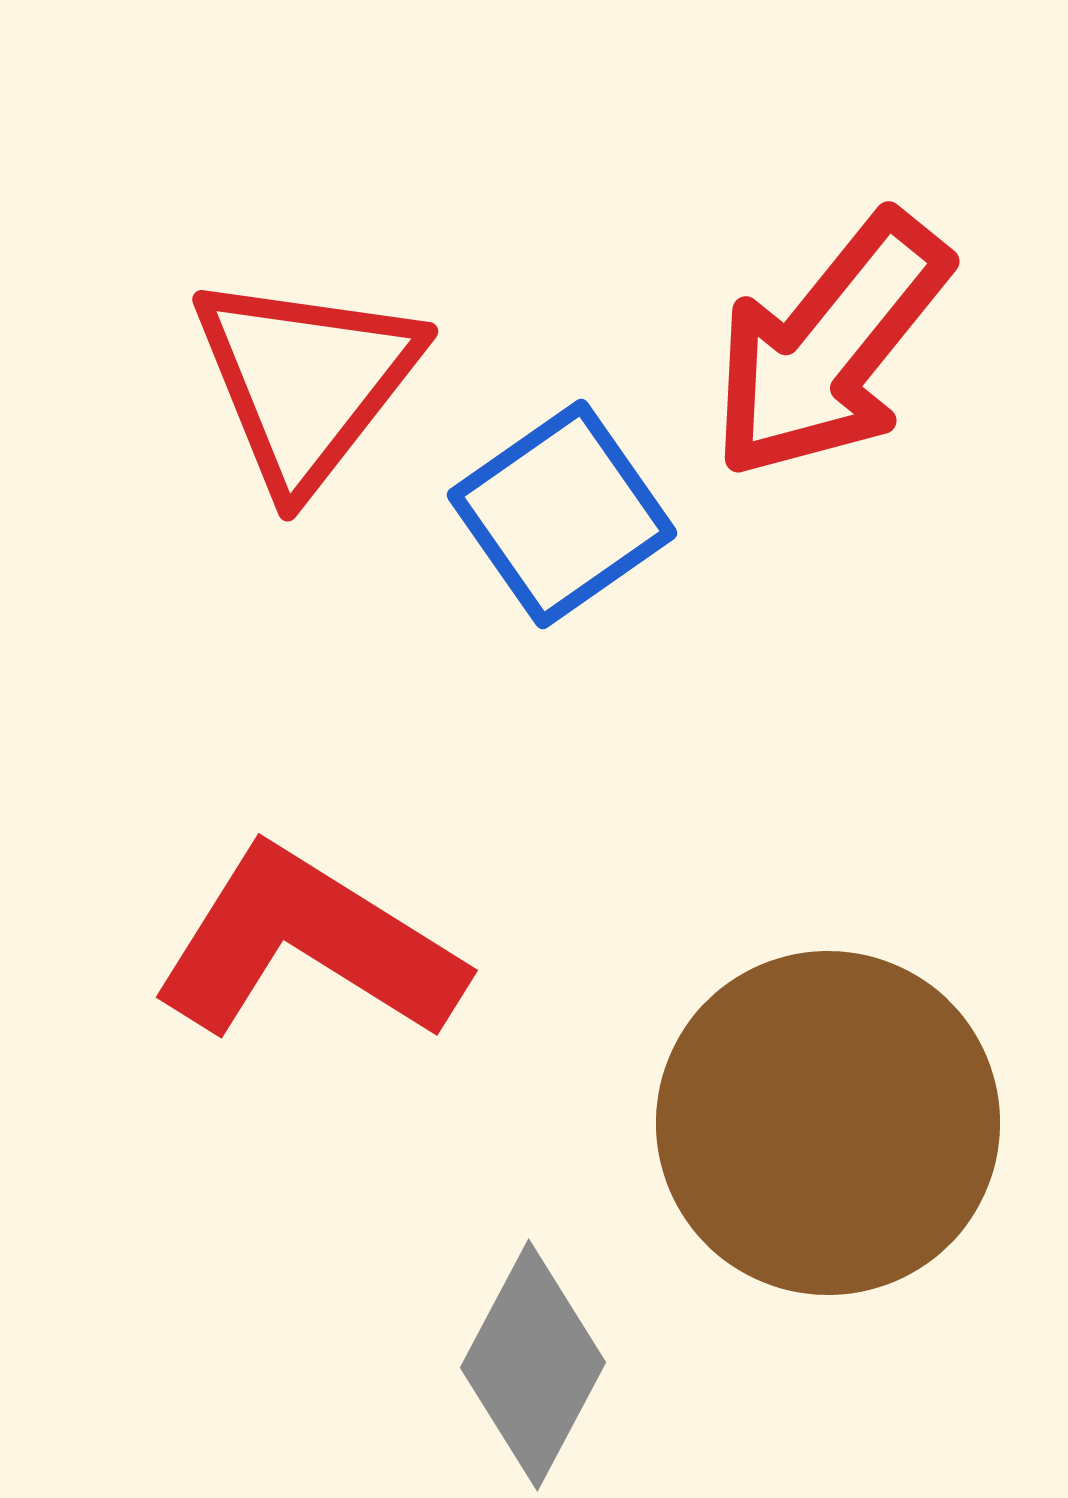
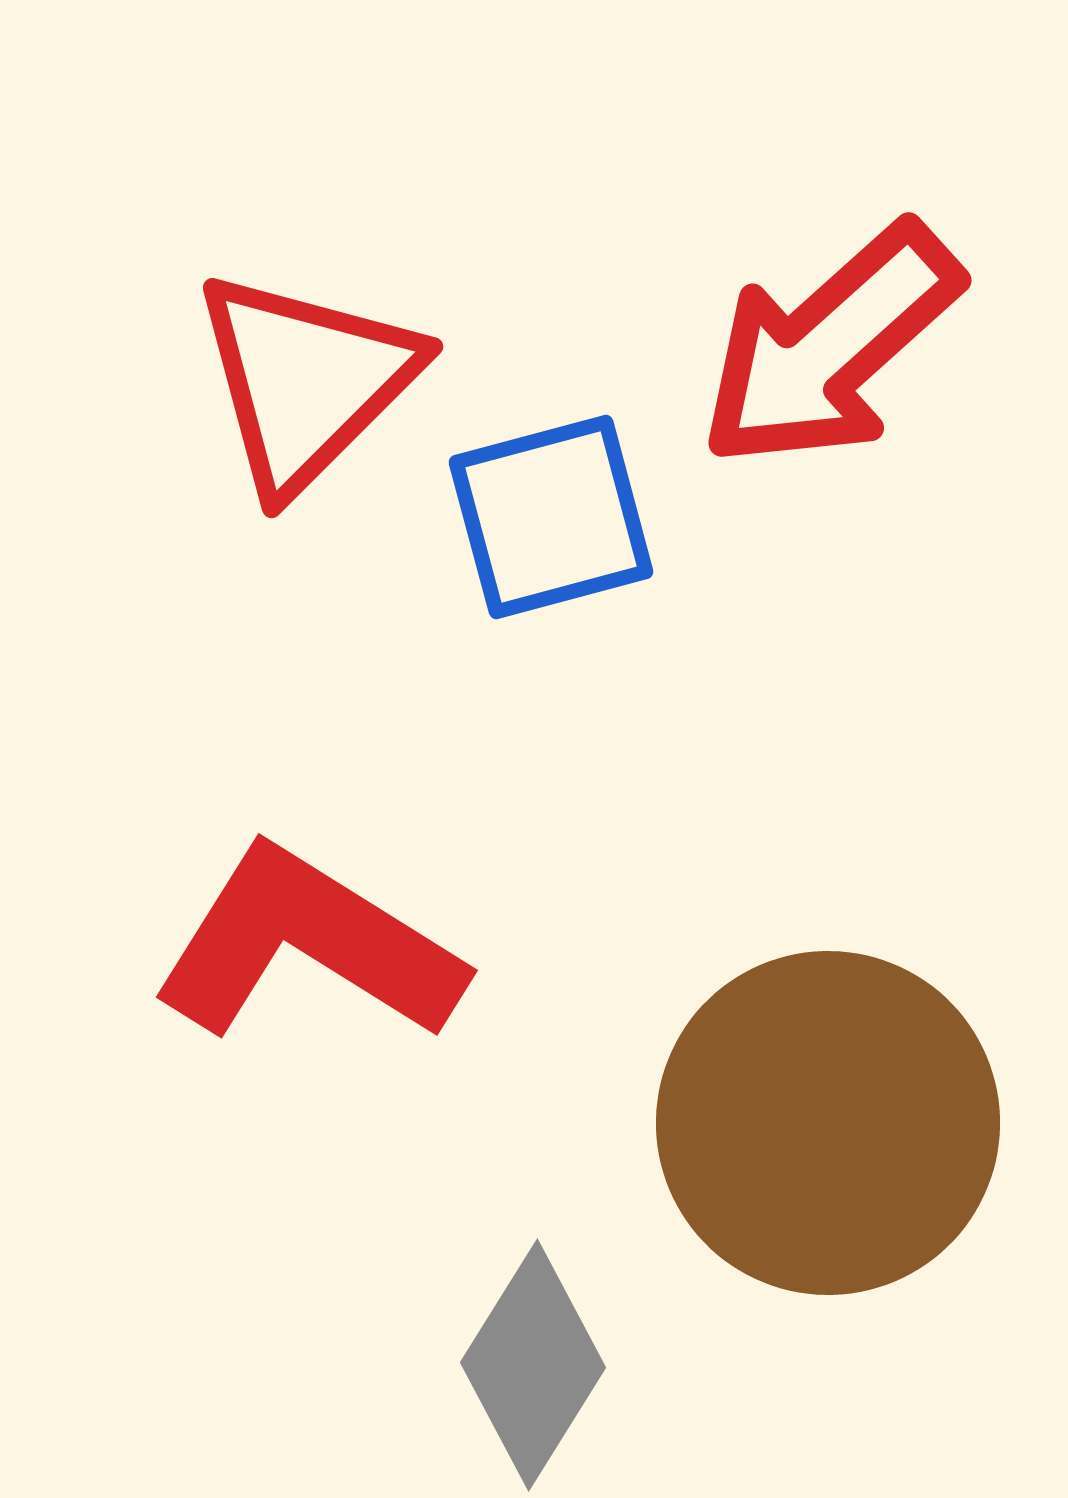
red arrow: rotated 9 degrees clockwise
red triangle: rotated 7 degrees clockwise
blue square: moved 11 px left, 3 px down; rotated 20 degrees clockwise
gray diamond: rotated 4 degrees clockwise
